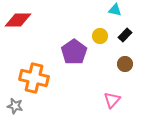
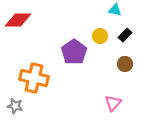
pink triangle: moved 1 px right, 3 px down
